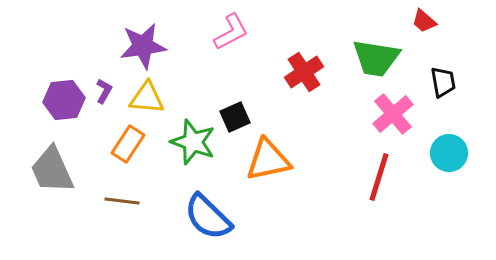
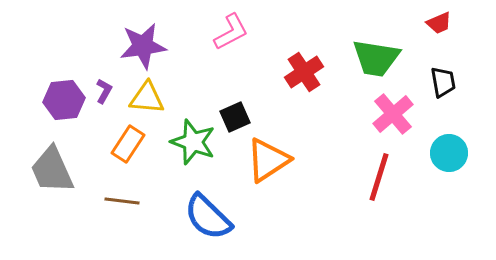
red trapezoid: moved 15 px right, 2 px down; rotated 64 degrees counterclockwise
orange triangle: rotated 21 degrees counterclockwise
